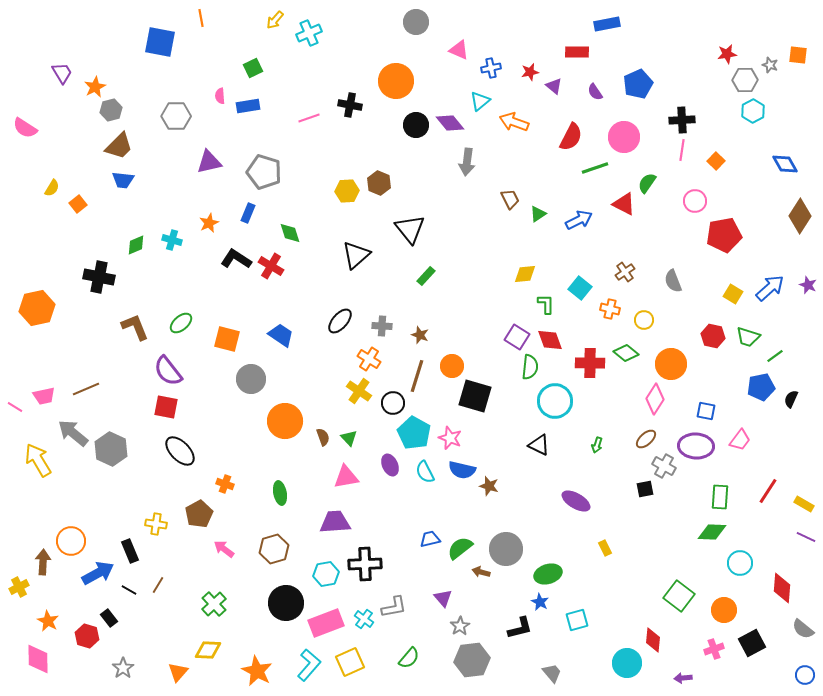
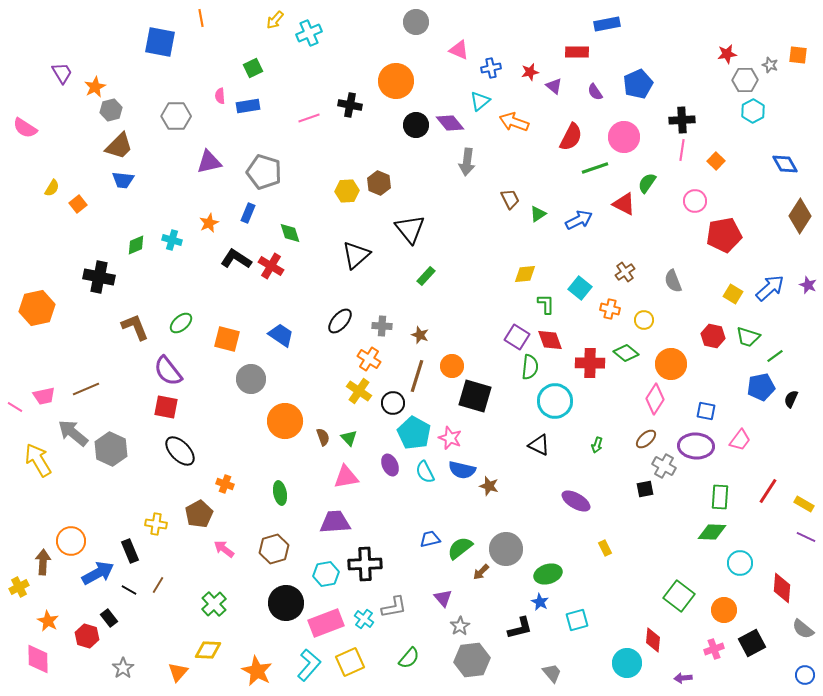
brown arrow at (481, 572): rotated 60 degrees counterclockwise
